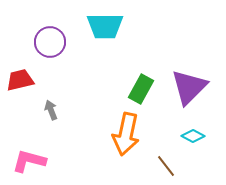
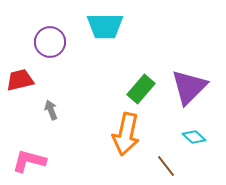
green rectangle: rotated 12 degrees clockwise
cyan diamond: moved 1 px right, 1 px down; rotated 15 degrees clockwise
